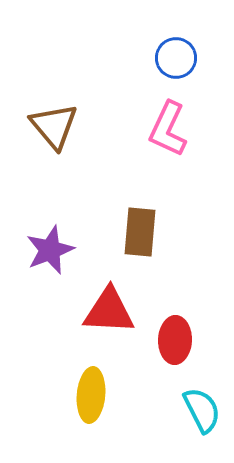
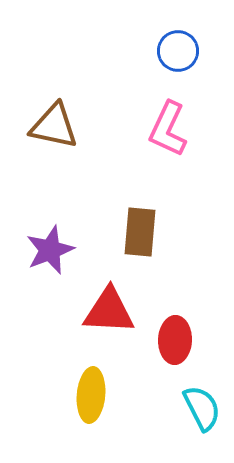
blue circle: moved 2 px right, 7 px up
brown triangle: rotated 38 degrees counterclockwise
cyan semicircle: moved 2 px up
